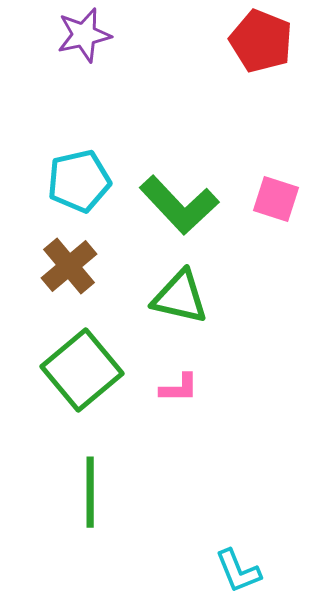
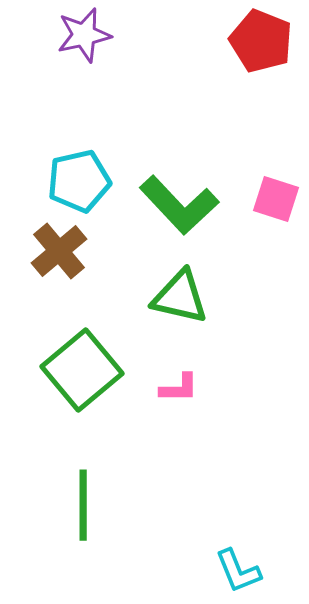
brown cross: moved 10 px left, 15 px up
green line: moved 7 px left, 13 px down
